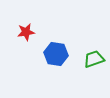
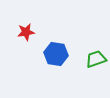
green trapezoid: moved 2 px right
